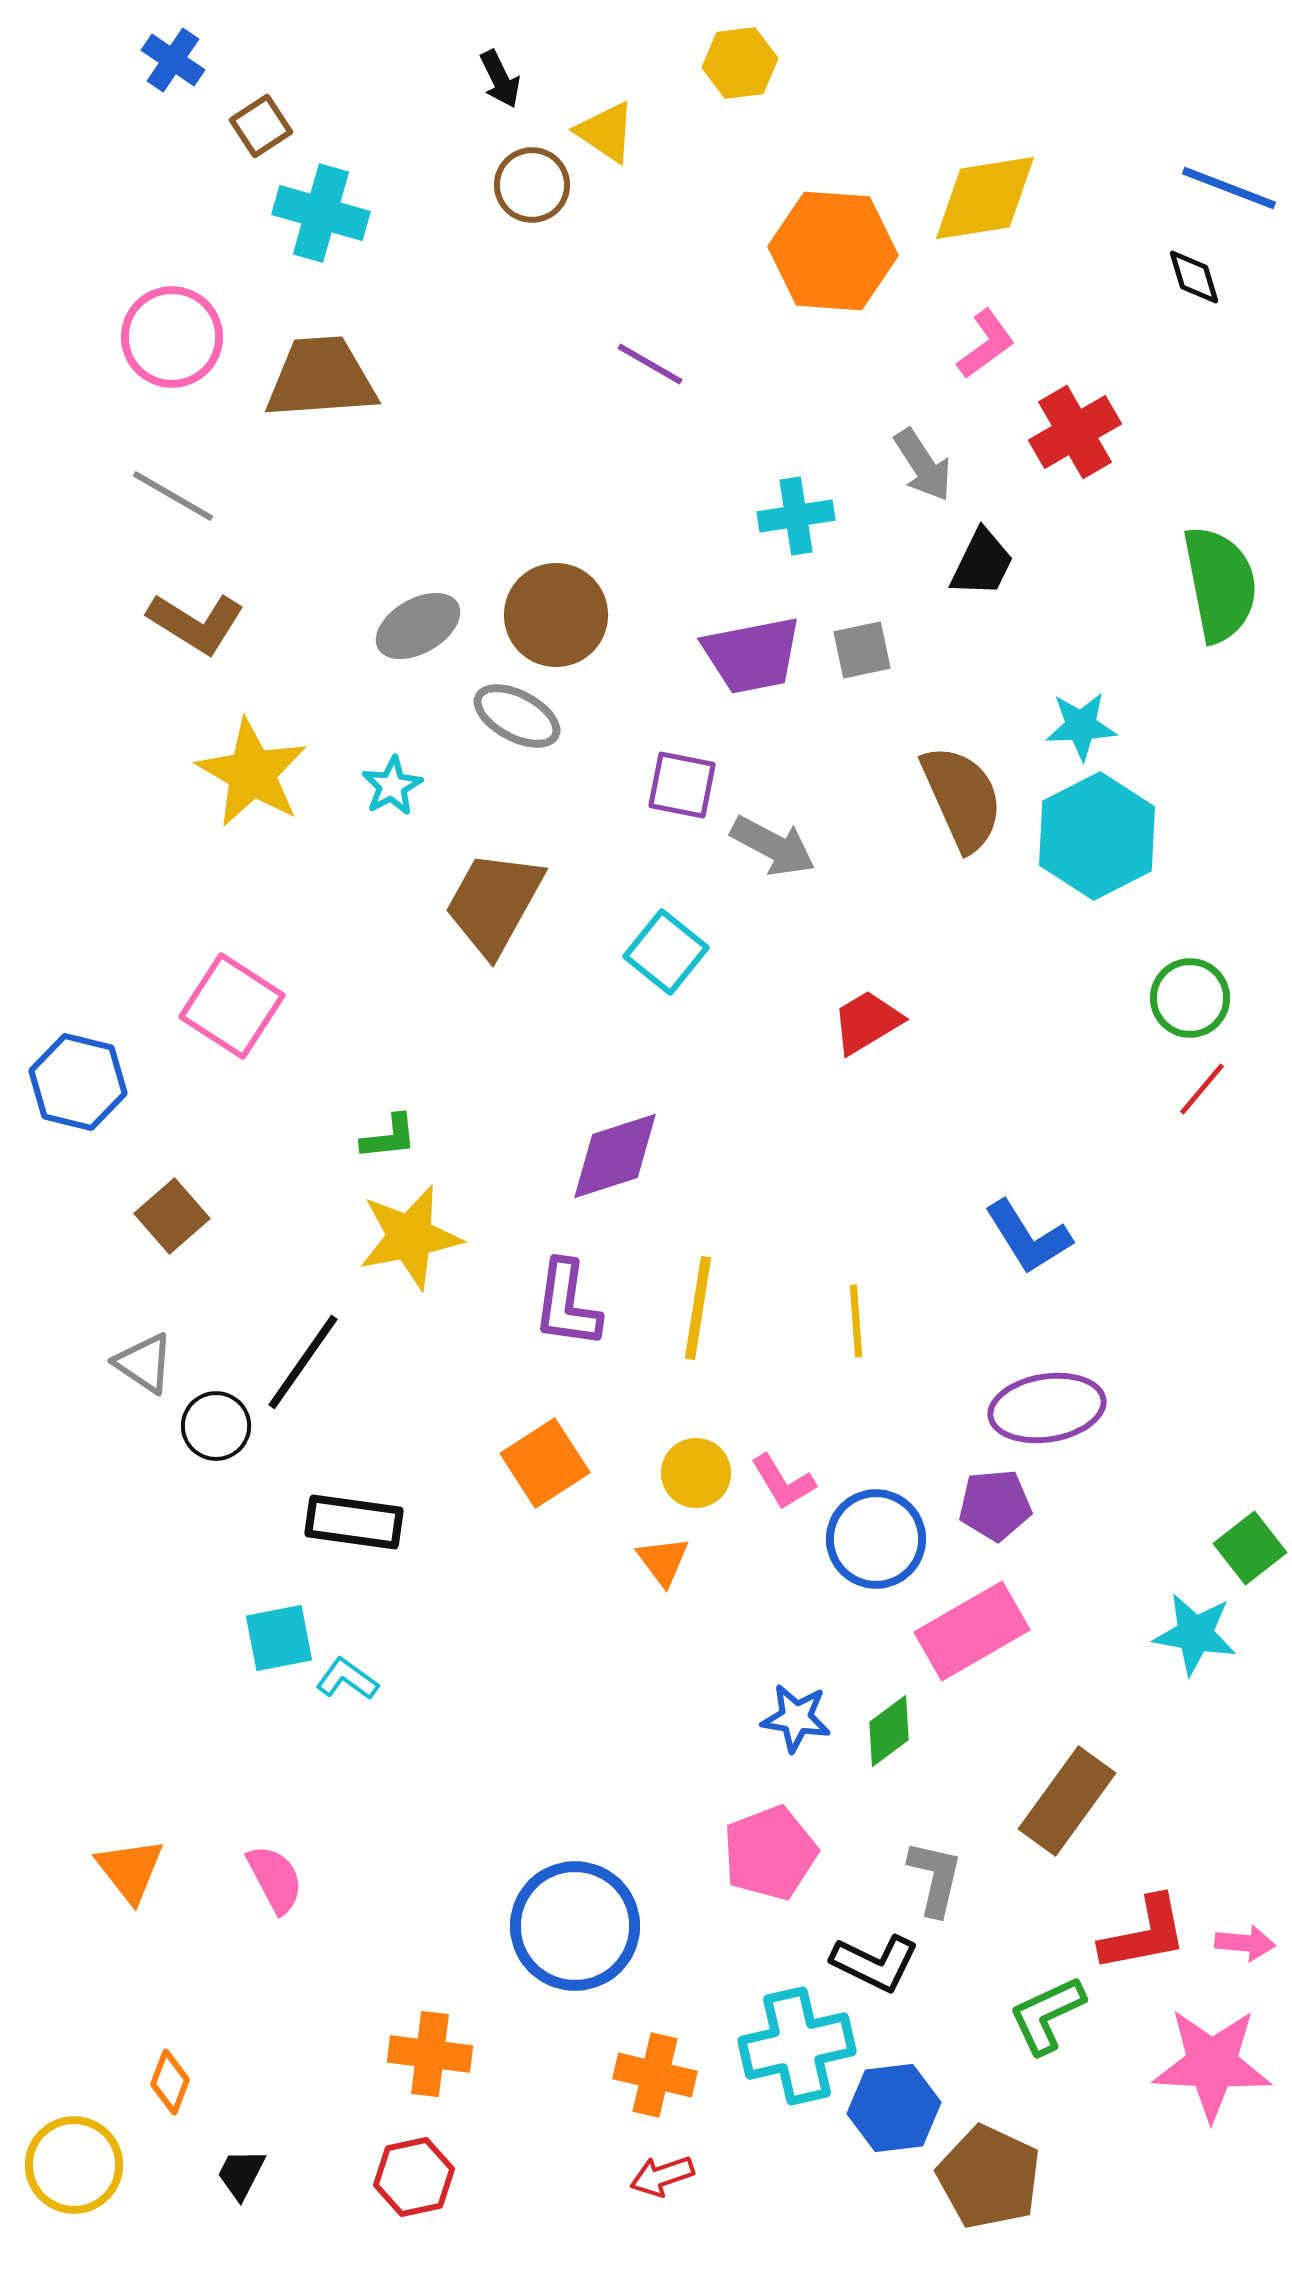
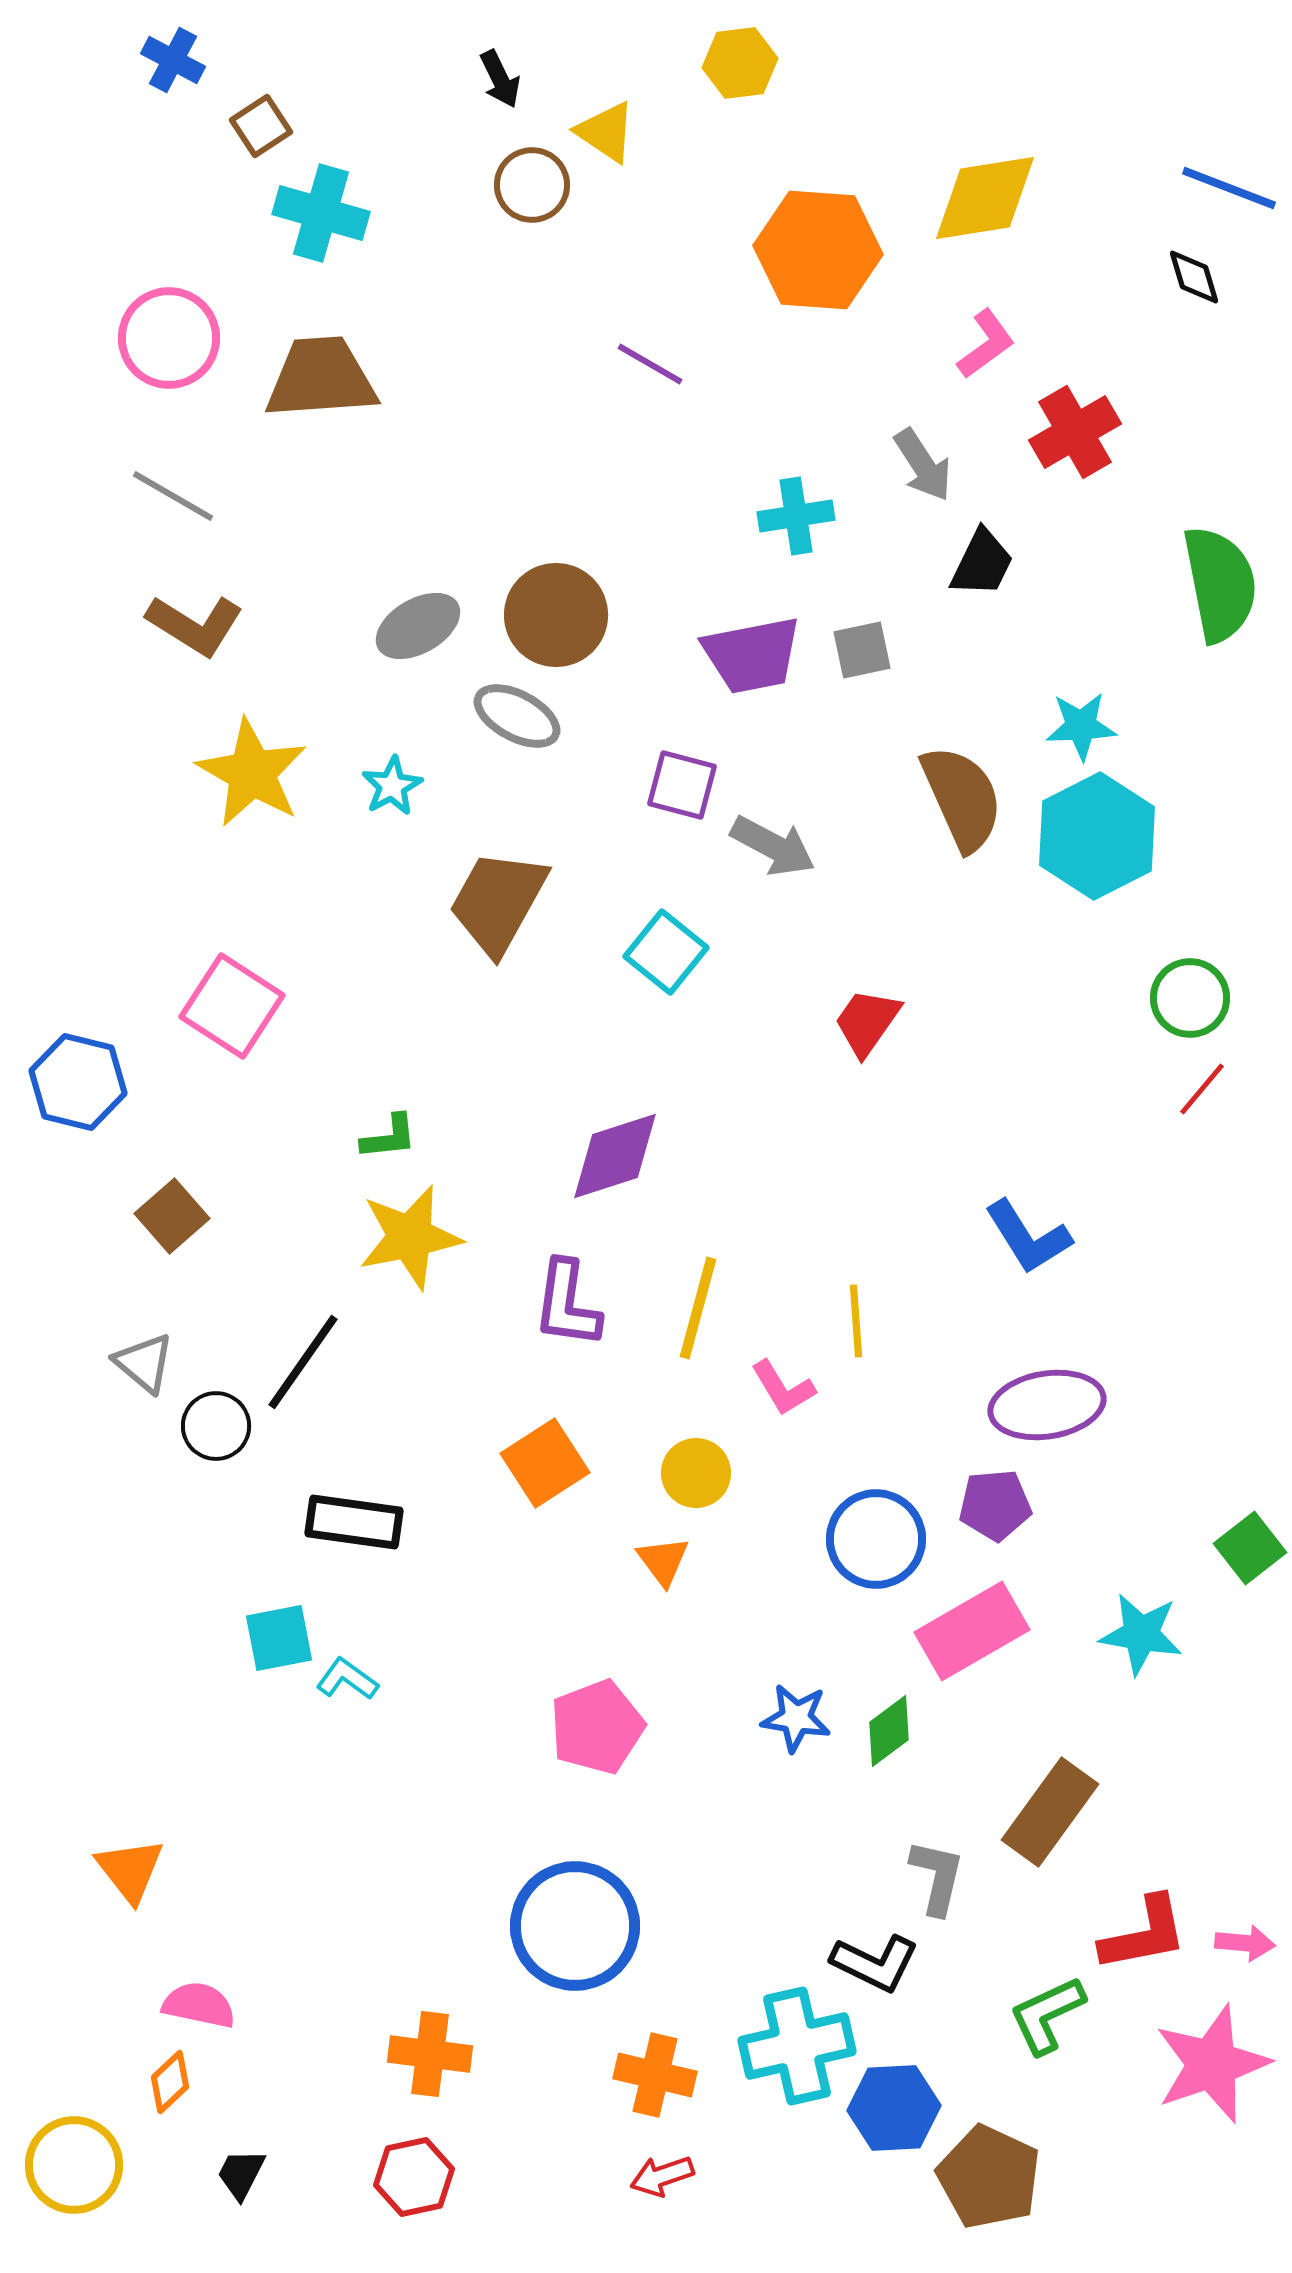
blue cross at (173, 60): rotated 6 degrees counterclockwise
orange hexagon at (833, 251): moved 15 px left, 1 px up
pink circle at (172, 337): moved 3 px left, 1 px down
brown L-shape at (196, 623): moved 1 px left, 2 px down
purple square at (682, 785): rotated 4 degrees clockwise
brown trapezoid at (494, 903): moved 4 px right, 1 px up
red trapezoid at (867, 1022): rotated 24 degrees counterclockwise
yellow line at (698, 1308): rotated 6 degrees clockwise
gray triangle at (144, 1363): rotated 6 degrees clockwise
purple ellipse at (1047, 1408): moved 3 px up
pink L-shape at (783, 1482): moved 94 px up
cyan star at (1195, 1634): moved 54 px left
brown rectangle at (1067, 1801): moved 17 px left, 11 px down
pink pentagon at (770, 1853): moved 173 px left, 126 px up
gray L-shape at (935, 1878): moved 2 px right, 1 px up
pink semicircle at (275, 1879): moved 76 px left, 126 px down; rotated 50 degrees counterclockwise
pink star at (1212, 2064): rotated 22 degrees counterclockwise
orange diamond at (170, 2082): rotated 26 degrees clockwise
blue hexagon at (894, 2108): rotated 4 degrees clockwise
